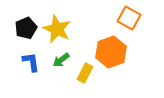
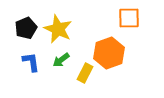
orange square: rotated 30 degrees counterclockwise
yellow star: moved 1 px right
orange hexagon: moved 2 px left, 1 px down
